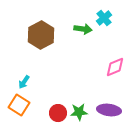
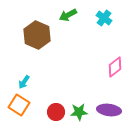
cyan cross: rotated 14 degrees counterclockwise
green arrow: moved 15 px left, 14 px up; rotated 144 degrees clockwise
brown hexagon: moved 4 px left; rotated 8 degrees counterclockwise
pink diamond: rotated 15 degrees counterclockwise
red circle: moved 2 px left, 1 px up
